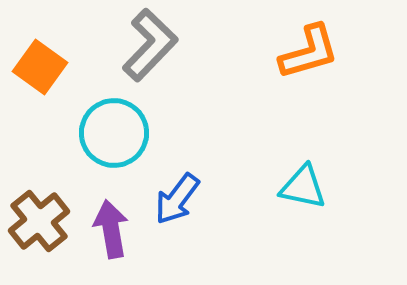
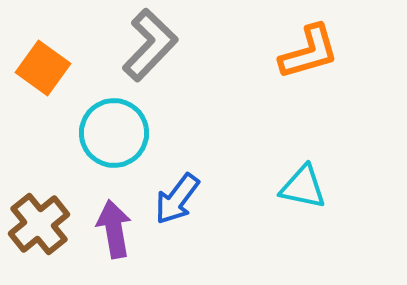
orange square: moved 3 px right, 1 px down
brown cross: moved 3 px down
purple arrow: moved 3 px right
